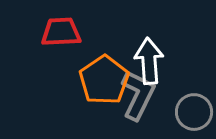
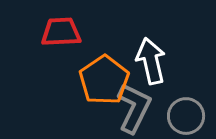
white arrow: moved 2 px right; rotated 9 degrees counterclockwise
gray L-shape: moved 4 px left, 13 px down
gray circle: moved 8 px left, 4 px down
